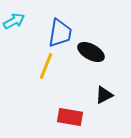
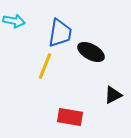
cyan arrow: rotated 40 degrees clockwise
yellow line: moved 1 px left
black triangle: moved 9 px right
